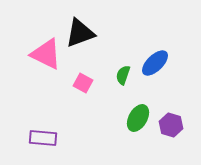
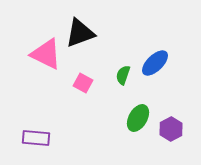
purple hexagon: moved 4 px down; rotated 15 degrees clockwise
purple rectangle: moved 7 px left
